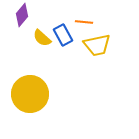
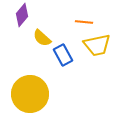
blue rectangle: moved 20 px down
